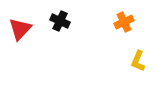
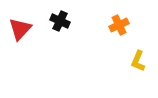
orange cross: moved 5 px left, 3 px down
